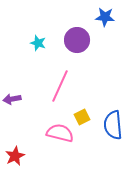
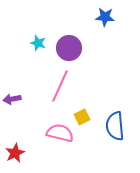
purple circle: moved 8 px left, 8 px down
blue semicircle: moved 2 px right, 1 px down
red star: moved 3 px up
